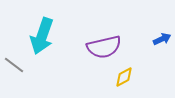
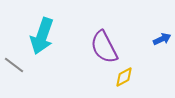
purple semicircle: rotated 76 degrees clockwise
